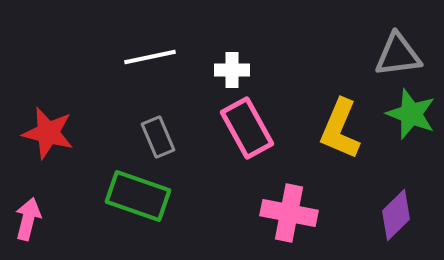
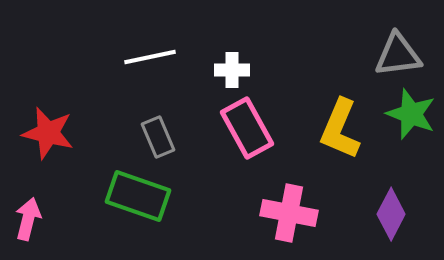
purple diamond: moved 5 px left, 1 px up; rotated 18 degrees counterclockwise
